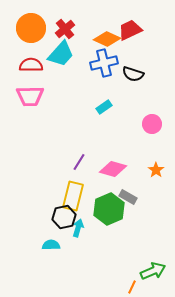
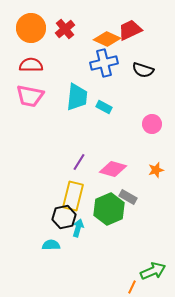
cyan trapezoid: moved 16 px right, 43 px down; rotated 36 degrees counterclockwise
black semicircle: moved 10 px right, 4 px up
pink trapezoid: rotated 12 degrees clockwise
cyan rectangle: rotated 63 degrees clockwise
orange star: rotated 21 degrees clockwise
